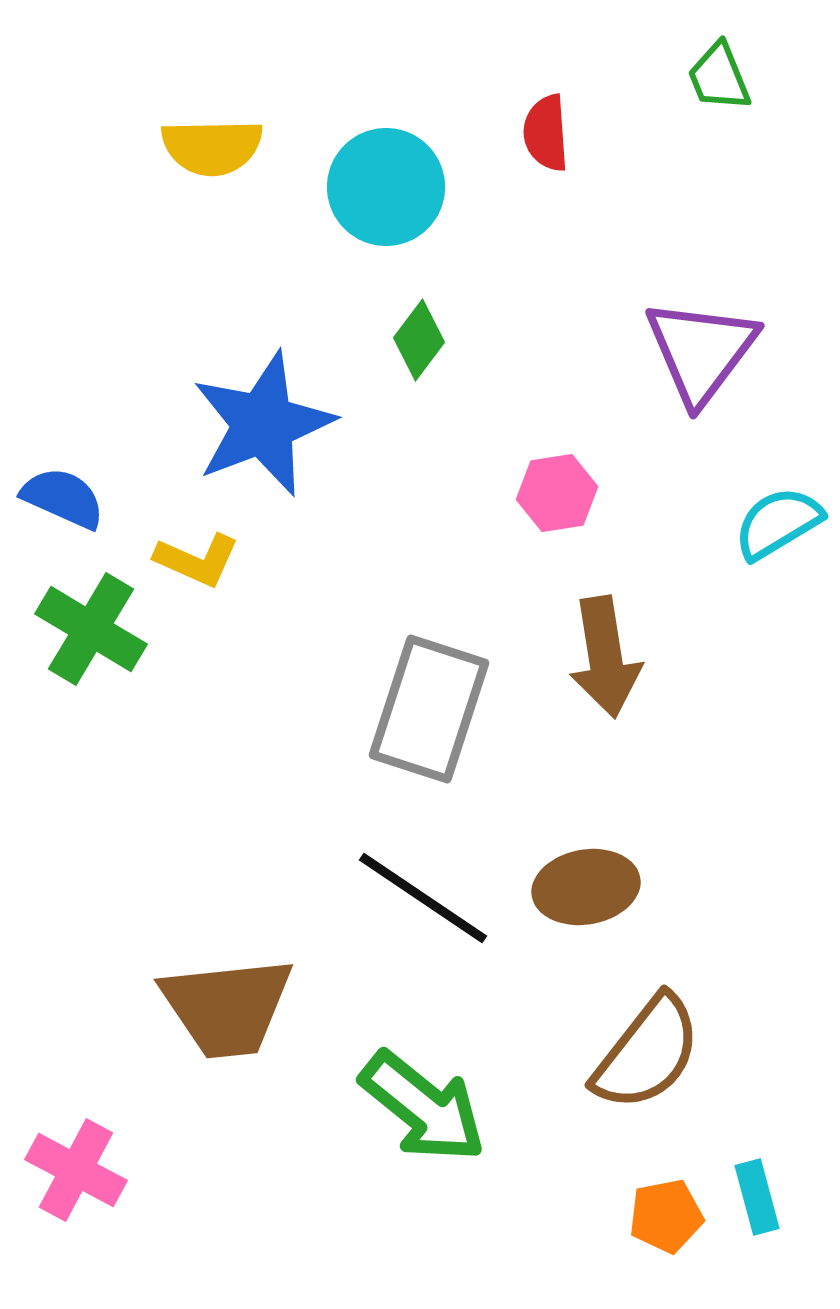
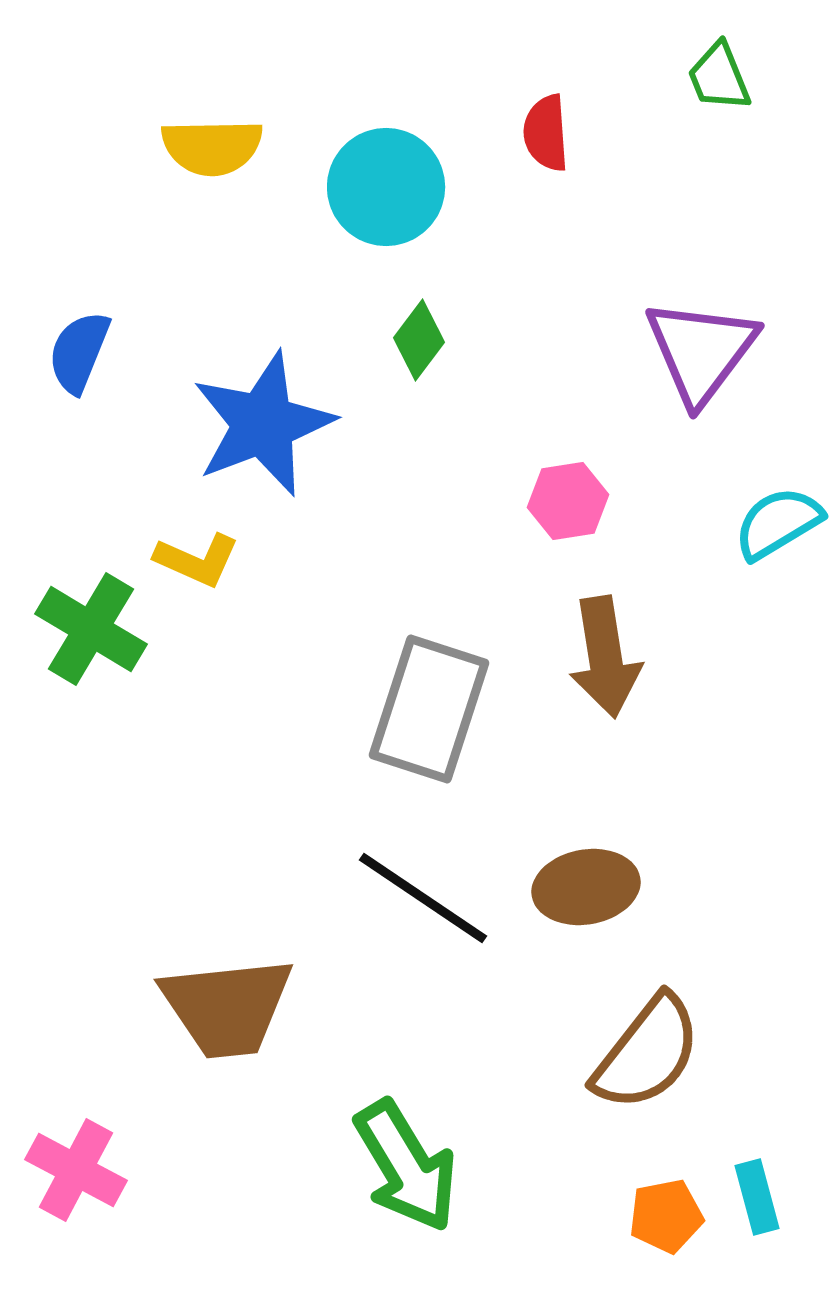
pink hexagon: moved 11 px right, 8 px down
blue semicircle: moved 16 px right, 146 px up; rotated 92 degrees counterclockwise
green arrow: moved 17 px left, 59 px down; rotated 20 degrees clockwise
